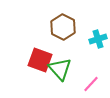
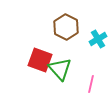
brown hexagon: moved 3 px right
cyan cross: rotated 12 degrees counterclockwise
pink line: rotated 30 degrees counterclockwise
